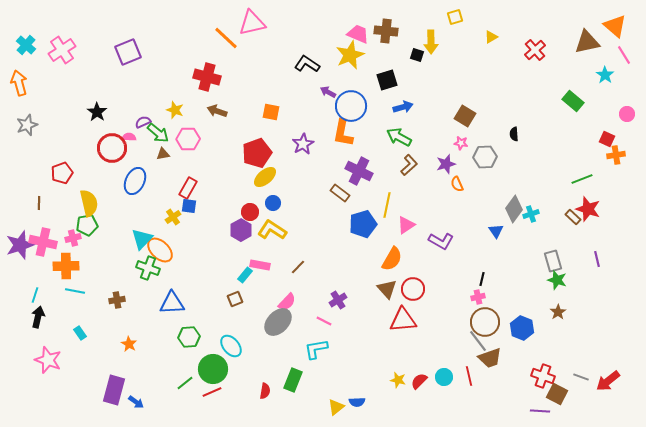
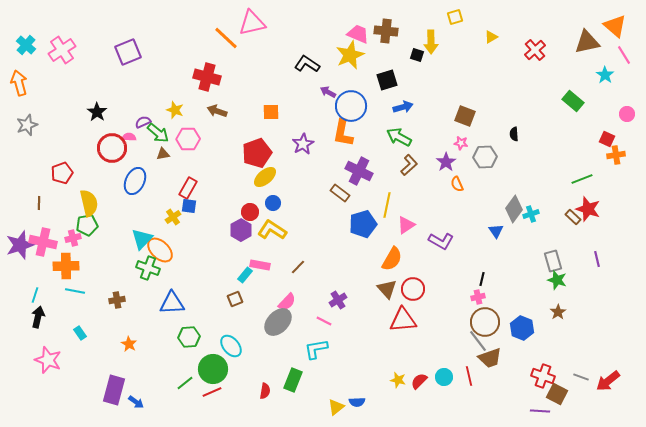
orange square at (271, 112): rotated 12 degrees counterclockwise
brown square at (465, 116): rotated 10 degrees counterclockwise
purple star at (446, 164): moved 2 px up; rotated 18 degrees counterclockwise
